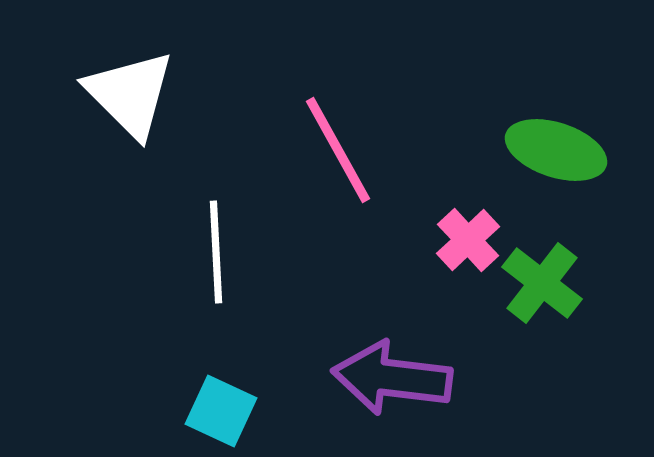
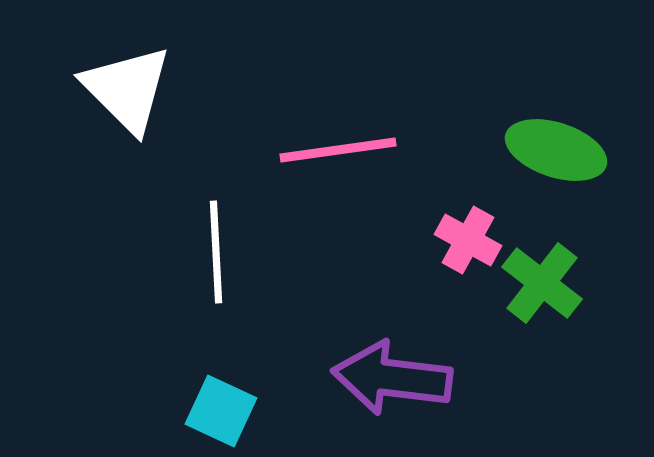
white triangle: moved 3 px left, 5 px up
pink line: rotated 69 degrees counterclockwise
pink cross: rotated 18 degrees counterclockwise
